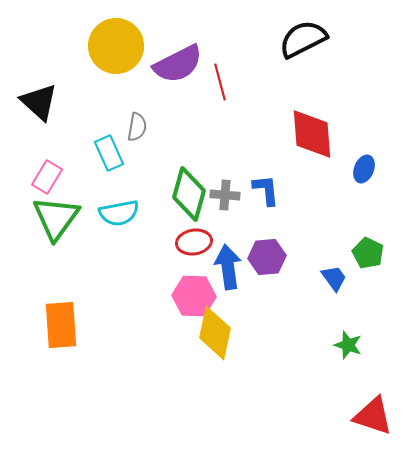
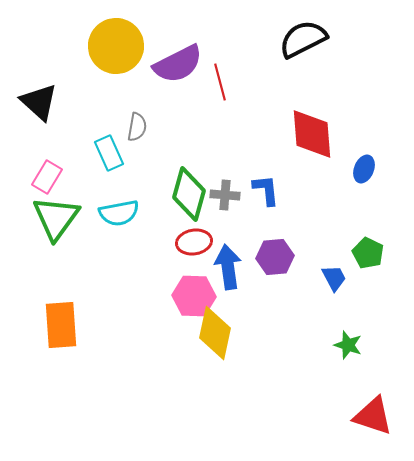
purple hexagon: moved 8 px right
blue trapezoid: rotated 8 degrees clockwise
